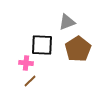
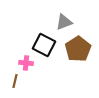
gray triangle: moved 3 px left
black square: moved 2 px right; rotated 25 degrees clockwise
brown line: moved 15 px left; rotated 32 degrees counterclockwise
